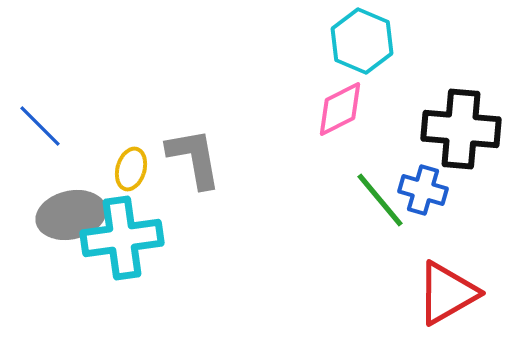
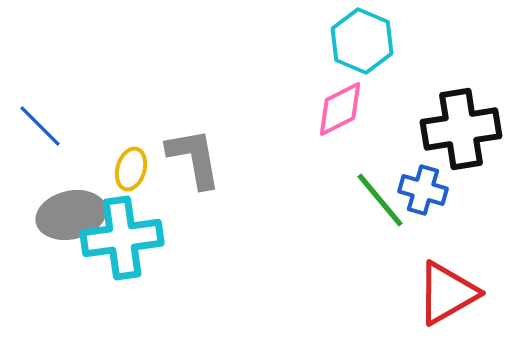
black cross: rotated 14 degrees counterclockwise
